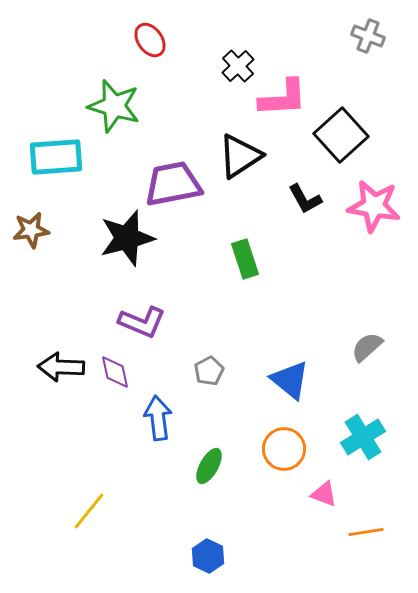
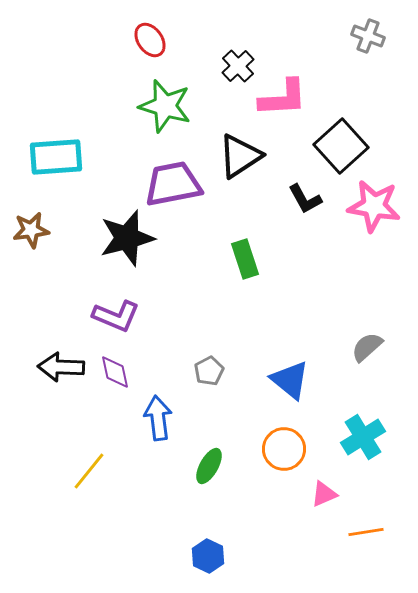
green star: moved 51 px right
black square: moved 11 px down
purple L-shape: moved 26 px left, 6 px up
pink triangle: rotated 44 degrees counterclockwise
yellow line: moved 40 px up
